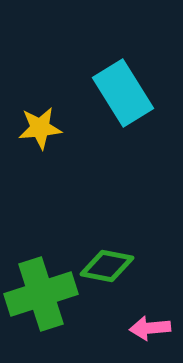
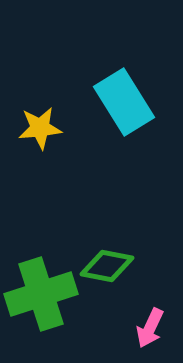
cyan rectangle: moved 1 px right, 9 px down
pink arrow: rotated 60 degrees counterclockwise
